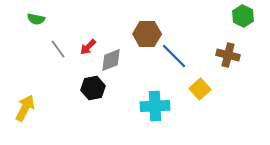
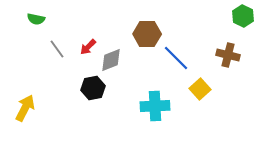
gray line: moved 1 px left
blue line: moved 2 px right, 2 px down
